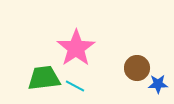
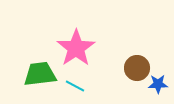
green trapezoid: moved 4 px left, 4 px up
